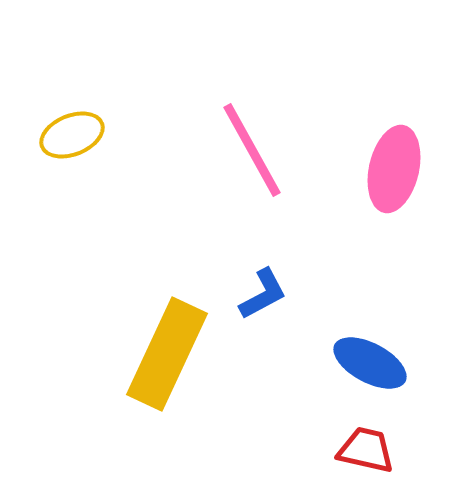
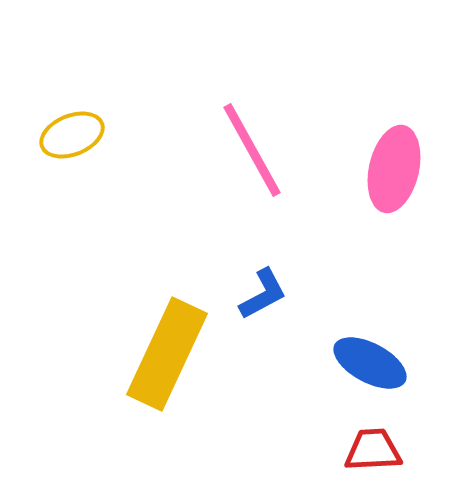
red trapezoid: moved 7 px right; rotated 16 degrees counterclockwise
